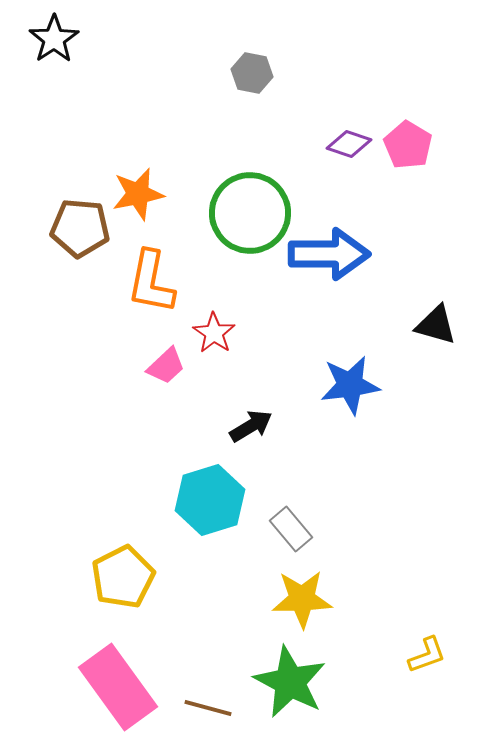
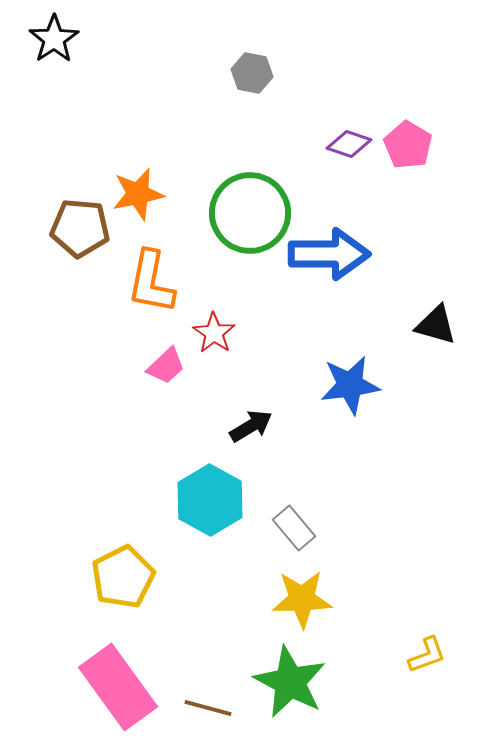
cyan hexagon: rotated 14 degrees counterclockwise
gray rectangle: moved 3 px right, 1 px up
